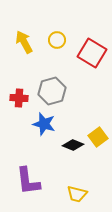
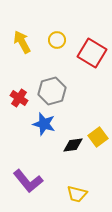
yellow arrow: moved 2 px left
red cross: rotated 30 degrees clockwise
black diamond: rotated 30 degrees counterclockwise
purple L-shape: rotated 32 degrees counterclockwise
